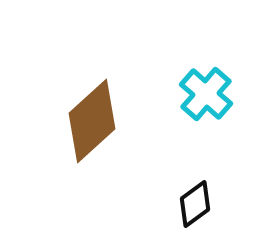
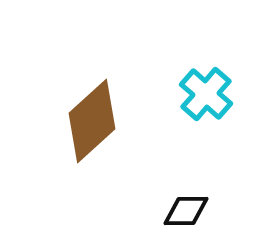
black diamond: moved 9 px left, 7 px down; rotated 36 degrees clockwise
